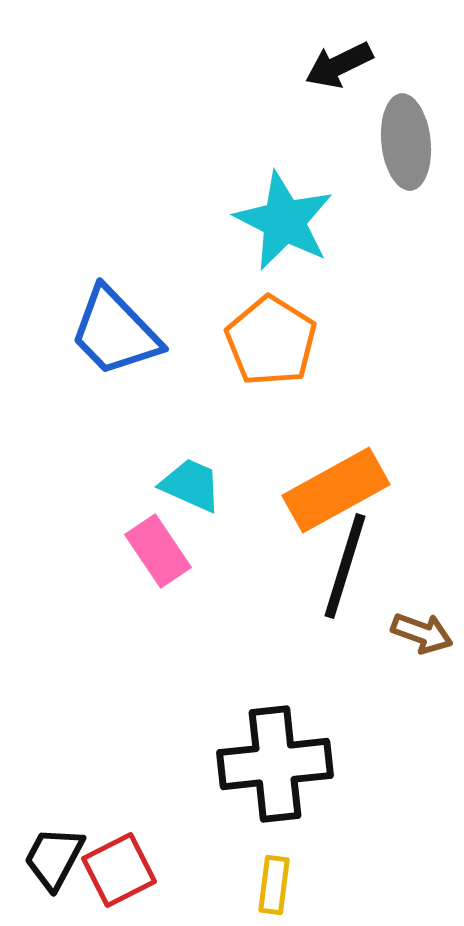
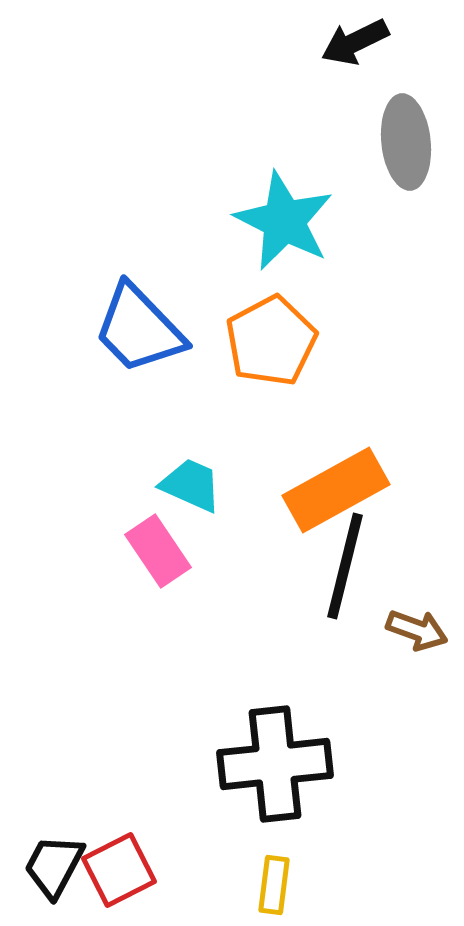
black arrow: moved 16 px right, 23 px up
blue trapezoid: moved 24 px right, 3 px up
orange pentagon: rotated 12 degrees clockwise
black line: rotated 3 degrees counterclockwise
brown arrow: moved 5 px left, 3 px up
black trapezoid: moved 8 px down
